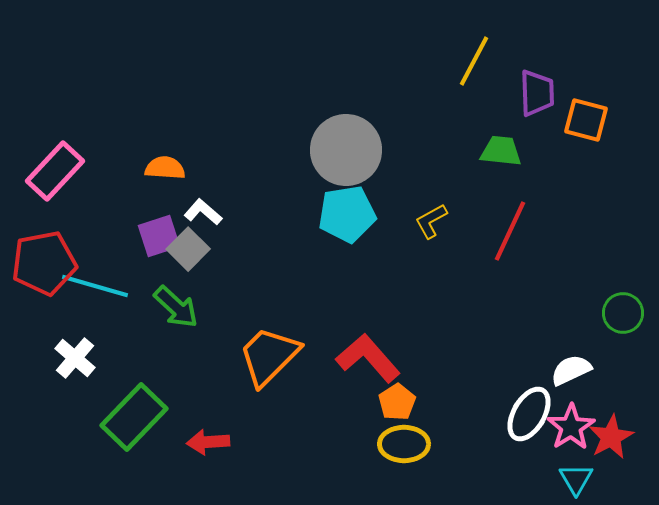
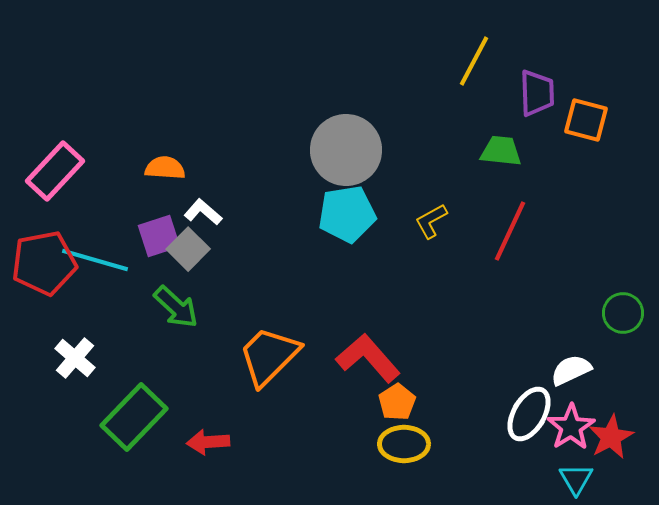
cyan line: moved 26 px up
